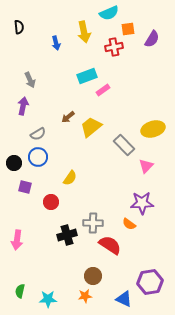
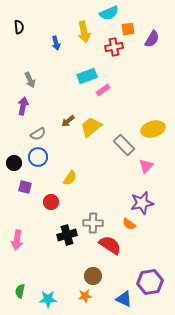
brown arrow: moved 4 px down
purple star: rotated 10 degrees counterclockwise
